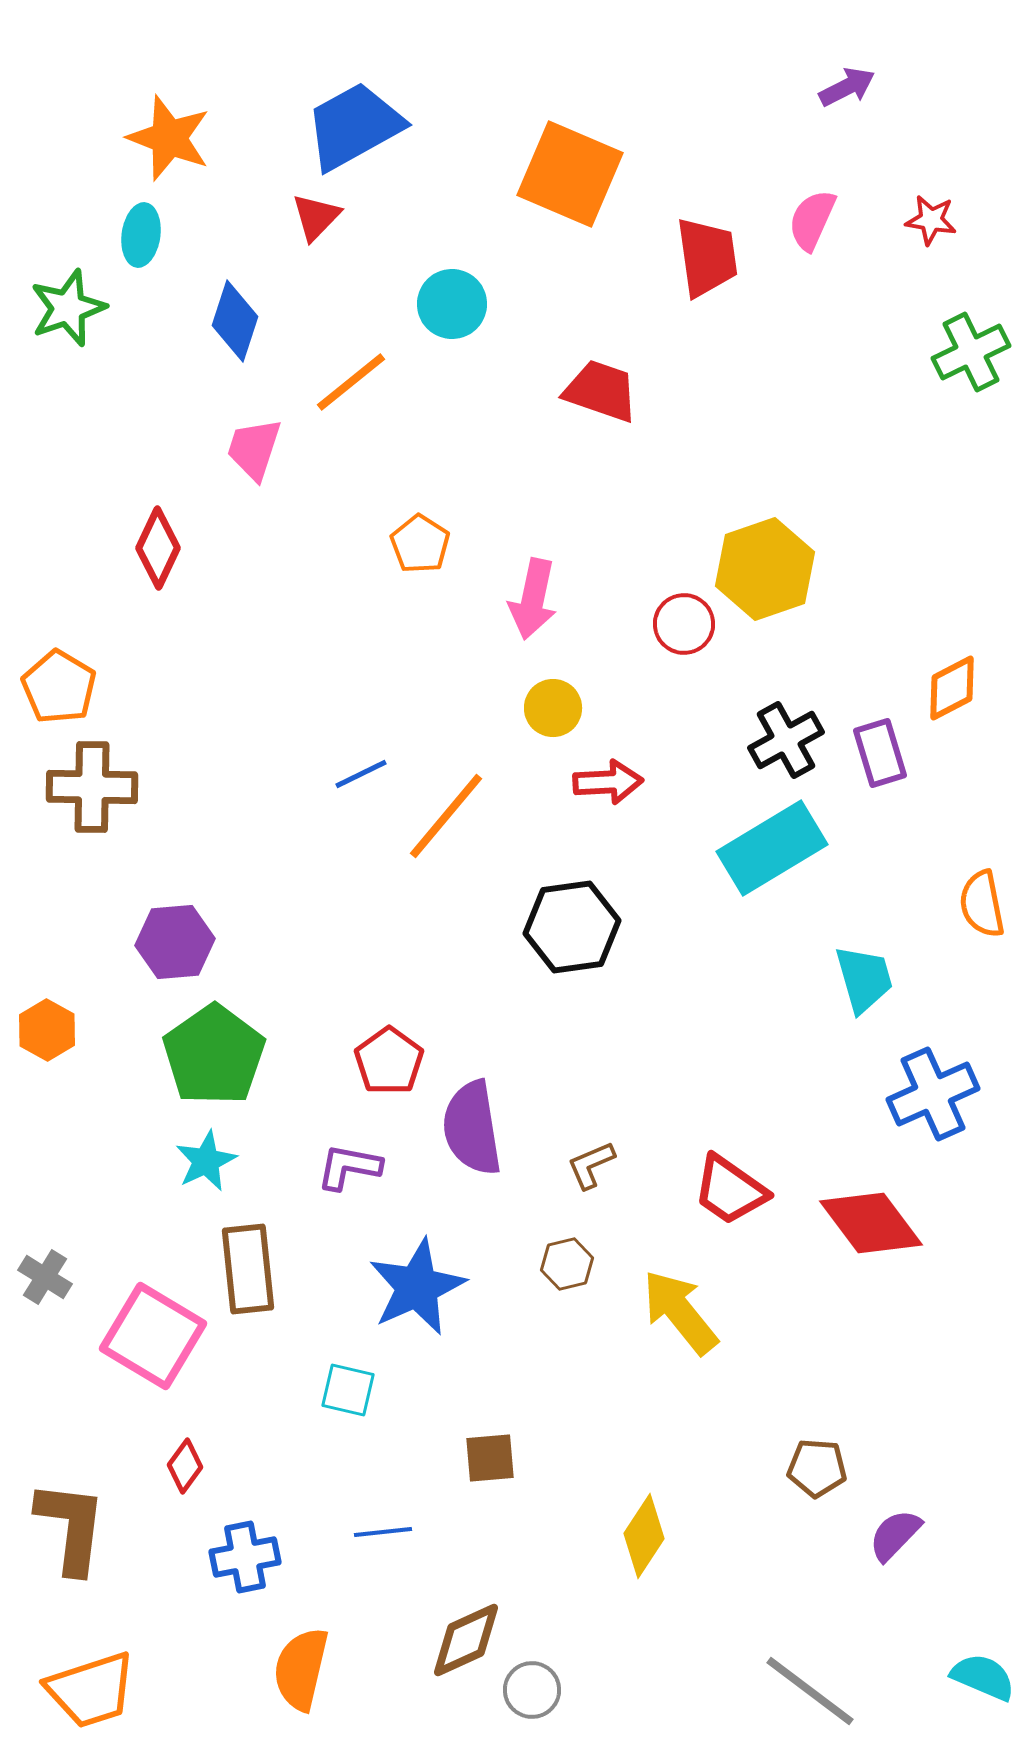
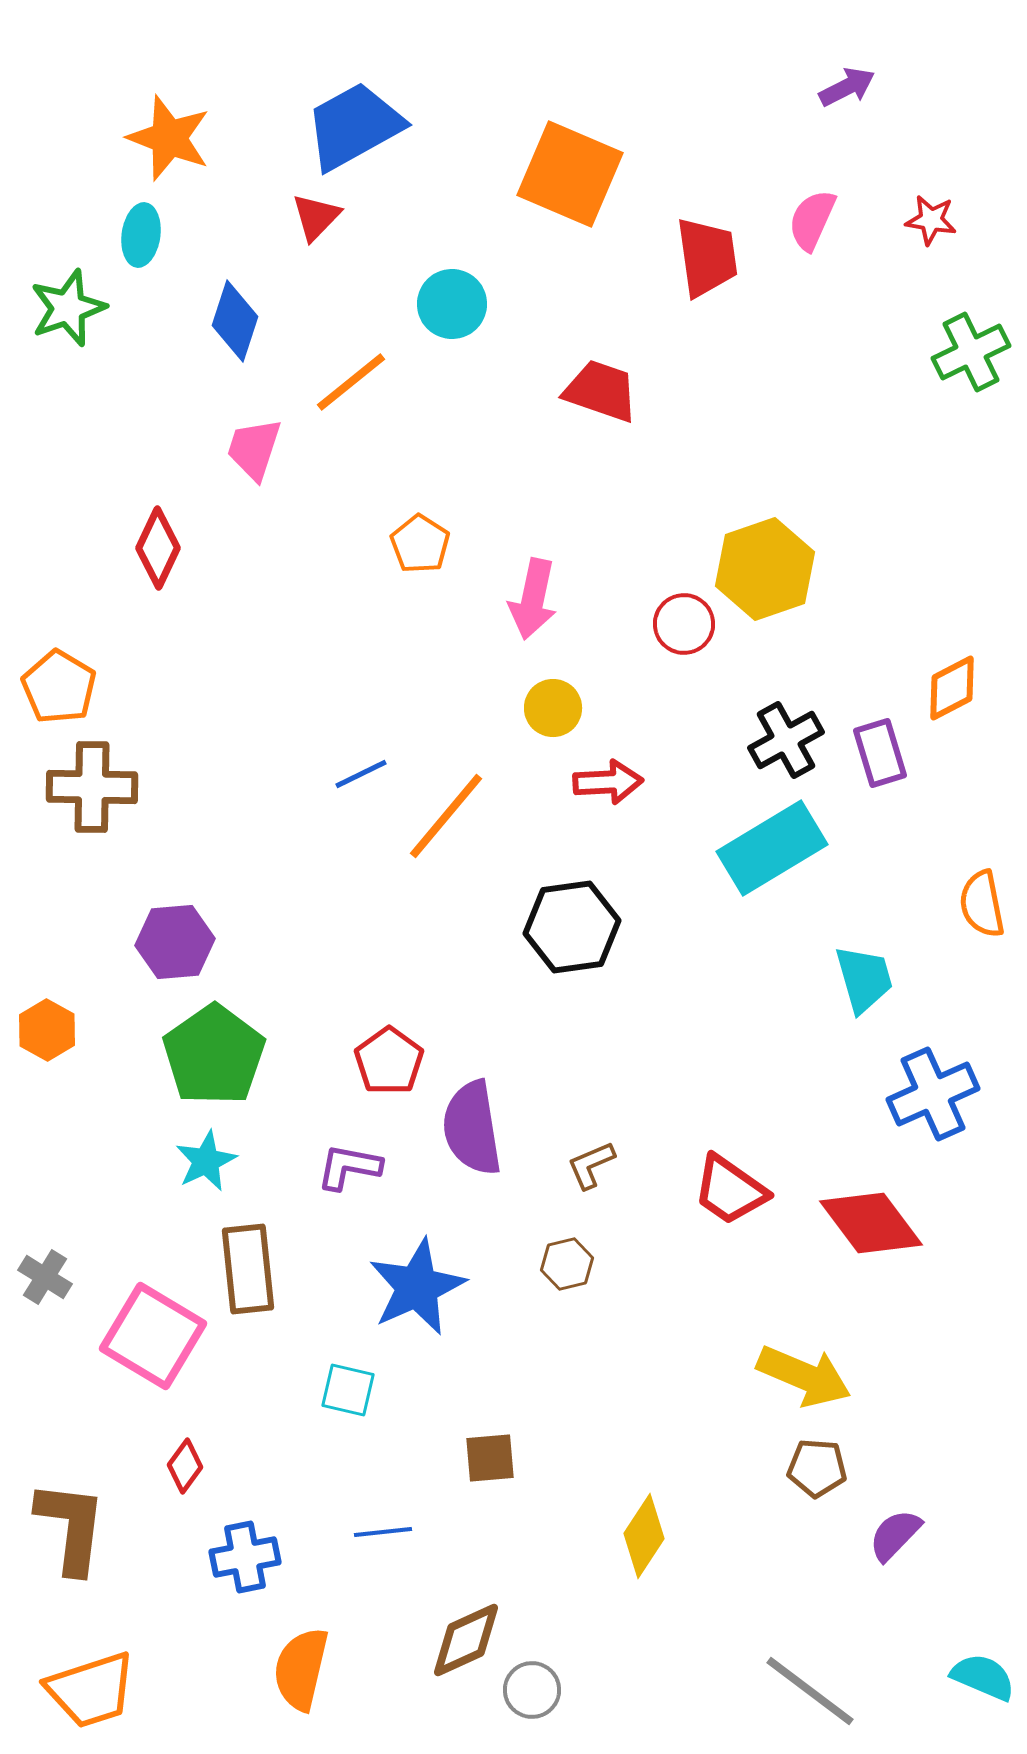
yellow arrow at (680, 1312): moved 124 px right, 64 px down; rotated 152 degrees clockwise
